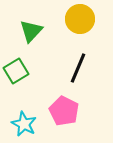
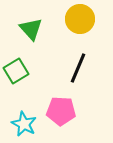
green triangle: moved 2 px up; rotated 25 degrees counterclockwise
pink pentagon: moved 3 px left; rotated 24 degrees counterclockwise
